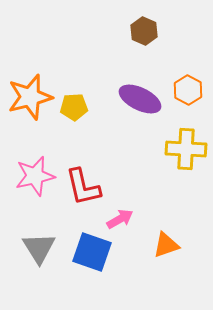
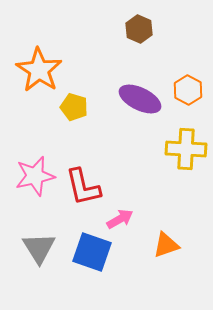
brown hexagon: moved 5 px left, 2 px up
orange star: moved 9 px right, 27 px up; rotated 24 degrees counterclockwise
yellow pentagon: rotated 20 degrees clockwise
